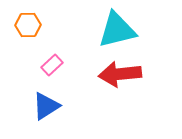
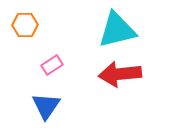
orange hexagon: moved 3 px left
pink rectangle: rotated 10 degrees clockwise
blue triangle: rotated 24 degrees counterclockwise
